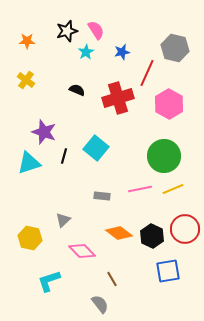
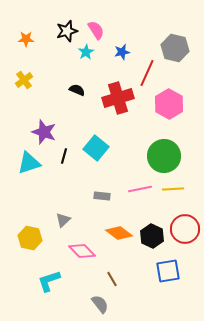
orange star: moved 1 px left, 2 px up
yellow cross: moved 2 px left; rotated 18 degrees clockwise
yellow line: rotated 20 degrees clockwise
